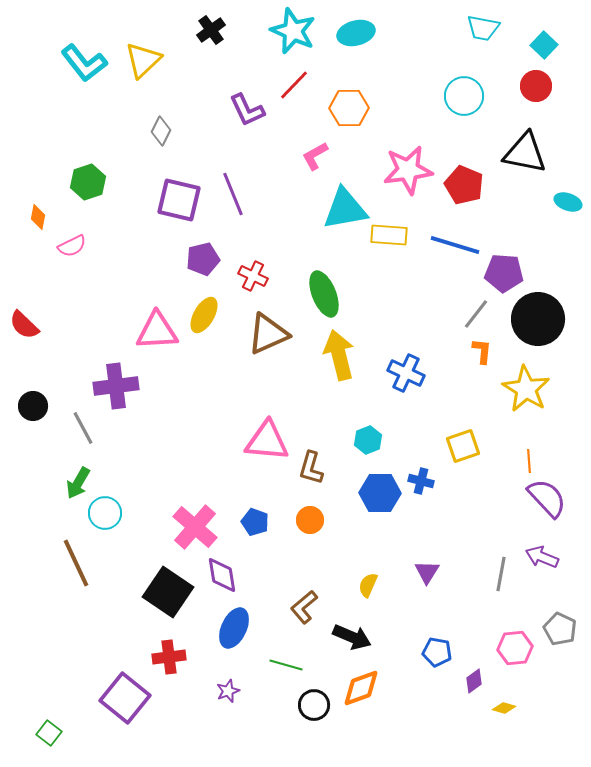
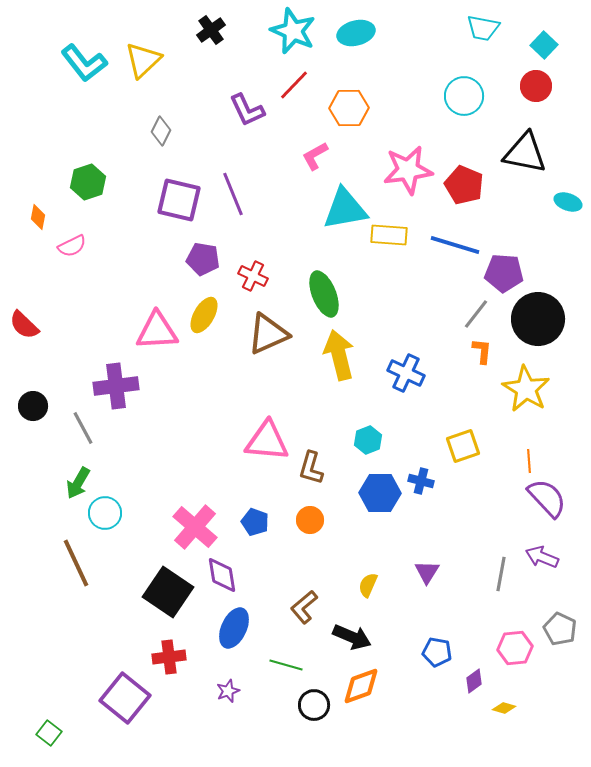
purple pentagon at (203, 259): rotated 24 degrees clockwise
orange diamond at (361, 688): moved 2 px up
